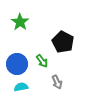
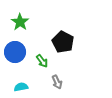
blue circle: moved 2 px left, 12 px up
